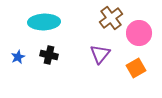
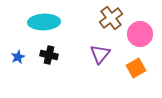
pink circle: moved 1 px right, 1 px down
